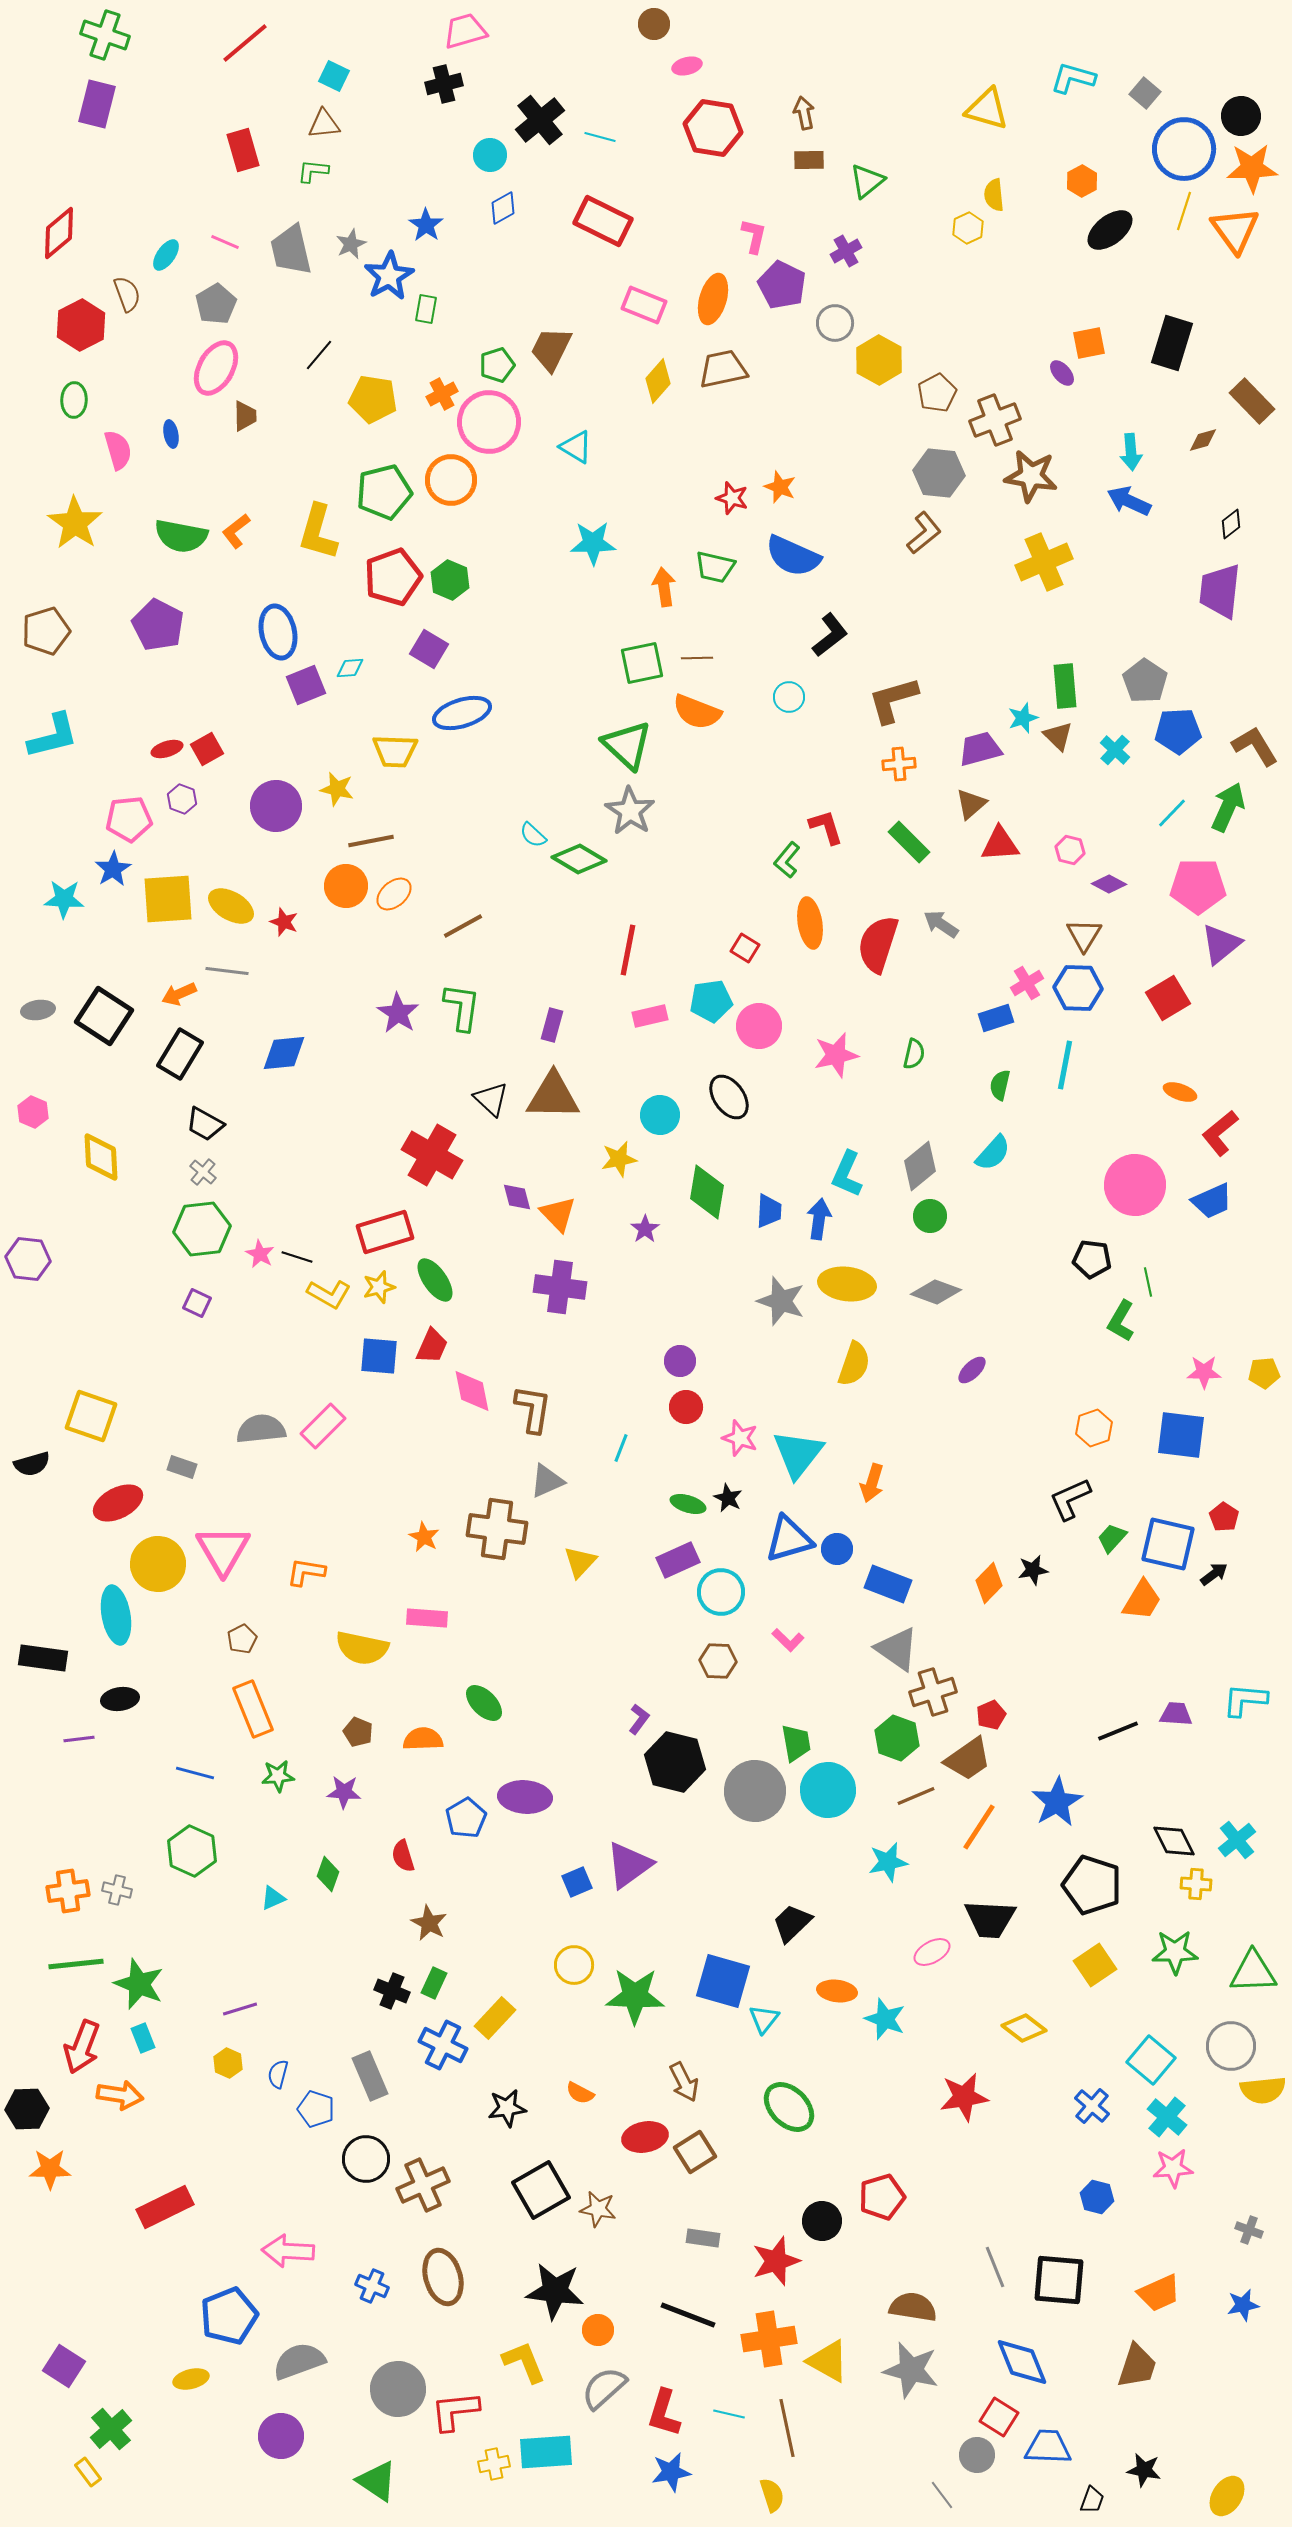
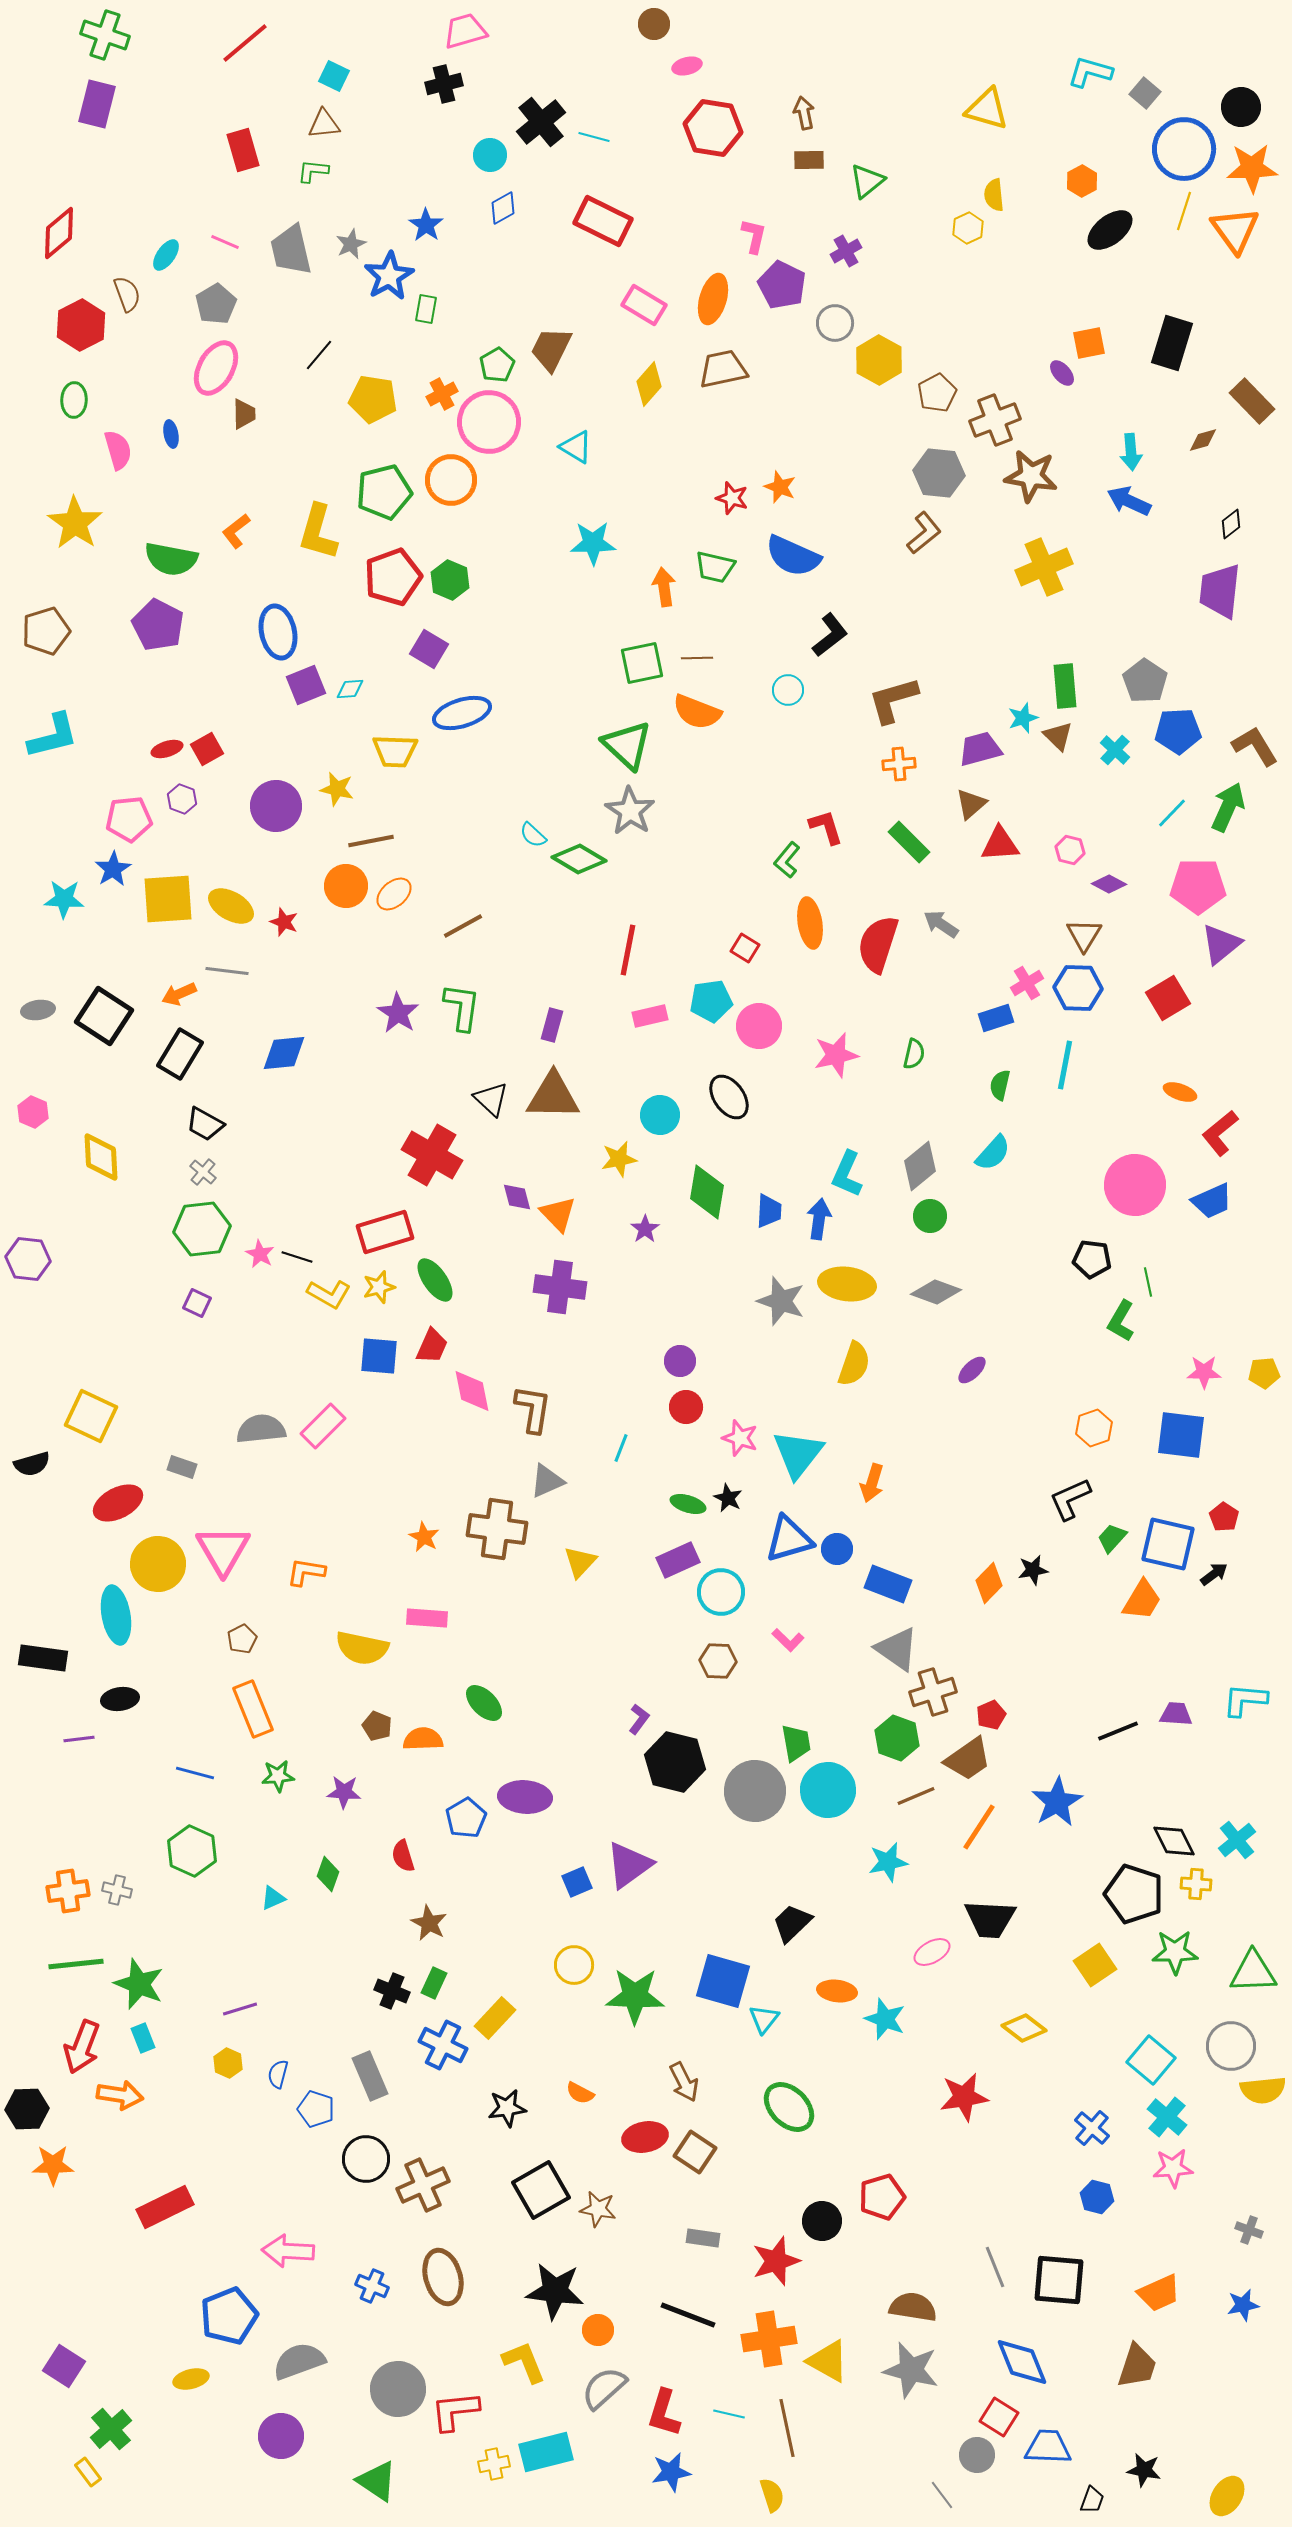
cyan L-shape at (1073, 78): moved 17 px right, 6 px up
black circle at (1241, 116): moved 9 px up
black cross at (540, 120): moved 1 px right, 2 px down
cyan line at (600, 137): moved 6 px left
pink rectangle at (644, 305): rotated 9 degrees clockwise
green pentagon at (497, 365): rotated 12 degrees counterclockwise
yellow diamond at (658, 381): moved 9 px left, 3 px down
brown trapezoid at (245, 416): moved 1 px left, 2 px up
green semicircle at (181, 536): moved 10 px left, 23 px down
yellow cross at (1044, 562): moved 5 px down
cyan diamond at (350, 668): moved 21 px down
cyan circle at (789, 697): moved 1 px left, 7 px up
yellow square at (91, 1416): rotated 6 degrees clockwise
brown pentagon at (358, 1732): moved 19 px right, 6 px up
black pentagon at (1092, 1885): moved 42 px right, 9 px down
blue cross at (1092, 2106): moved 22 px down
brown square at (695, 2152): rotated 24 degrees counterclockwise
orange star at (50, 2169): moved 3 px right, 4 px up
cyan rectangle at (546, 2452): rotated 10 degrees counterclockwise
